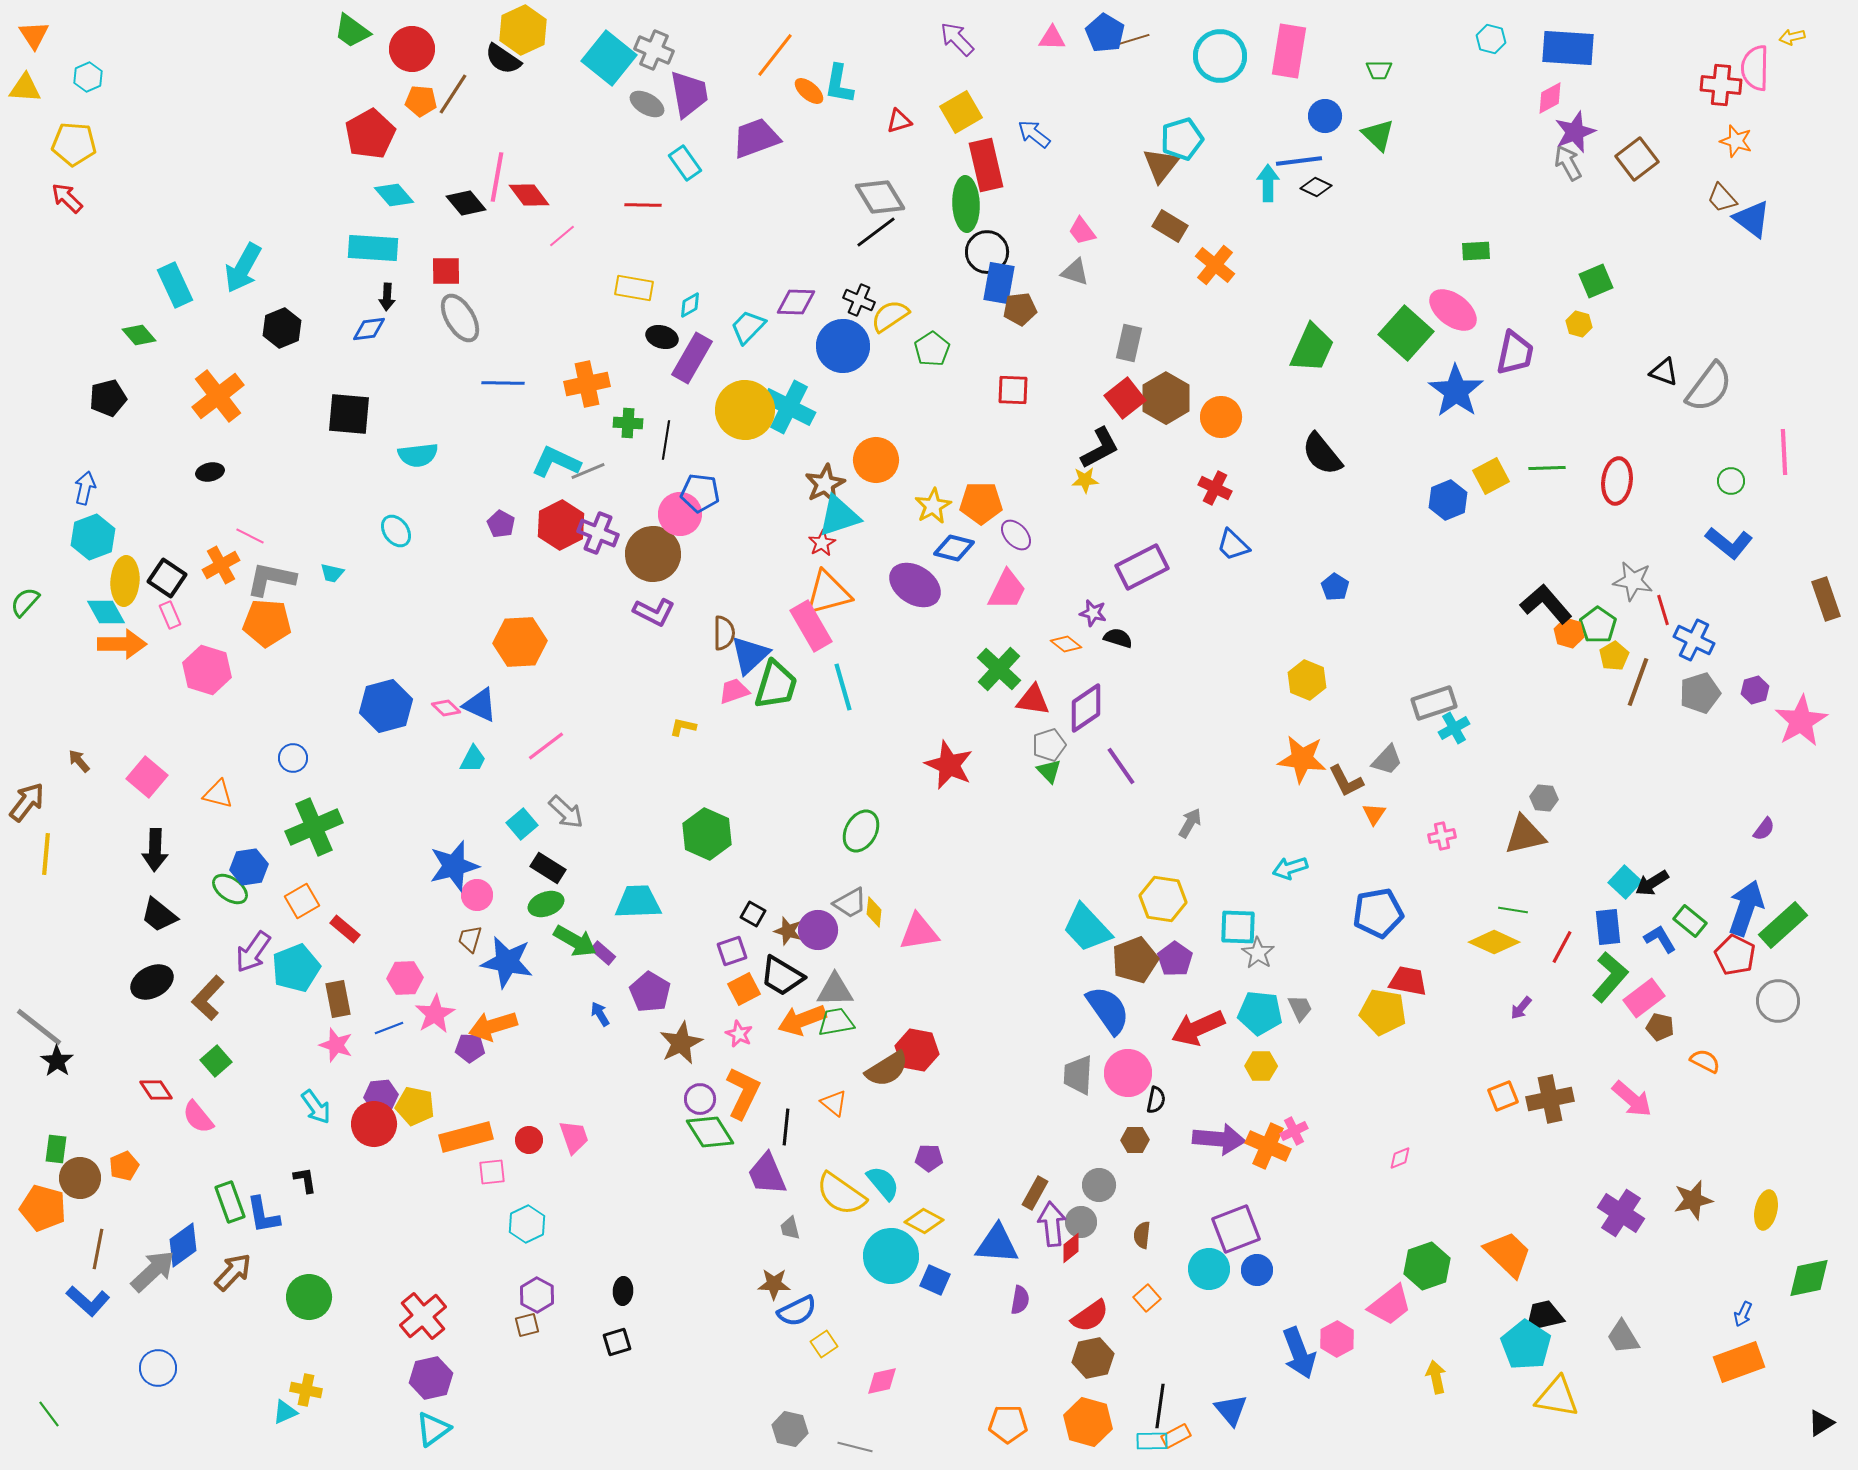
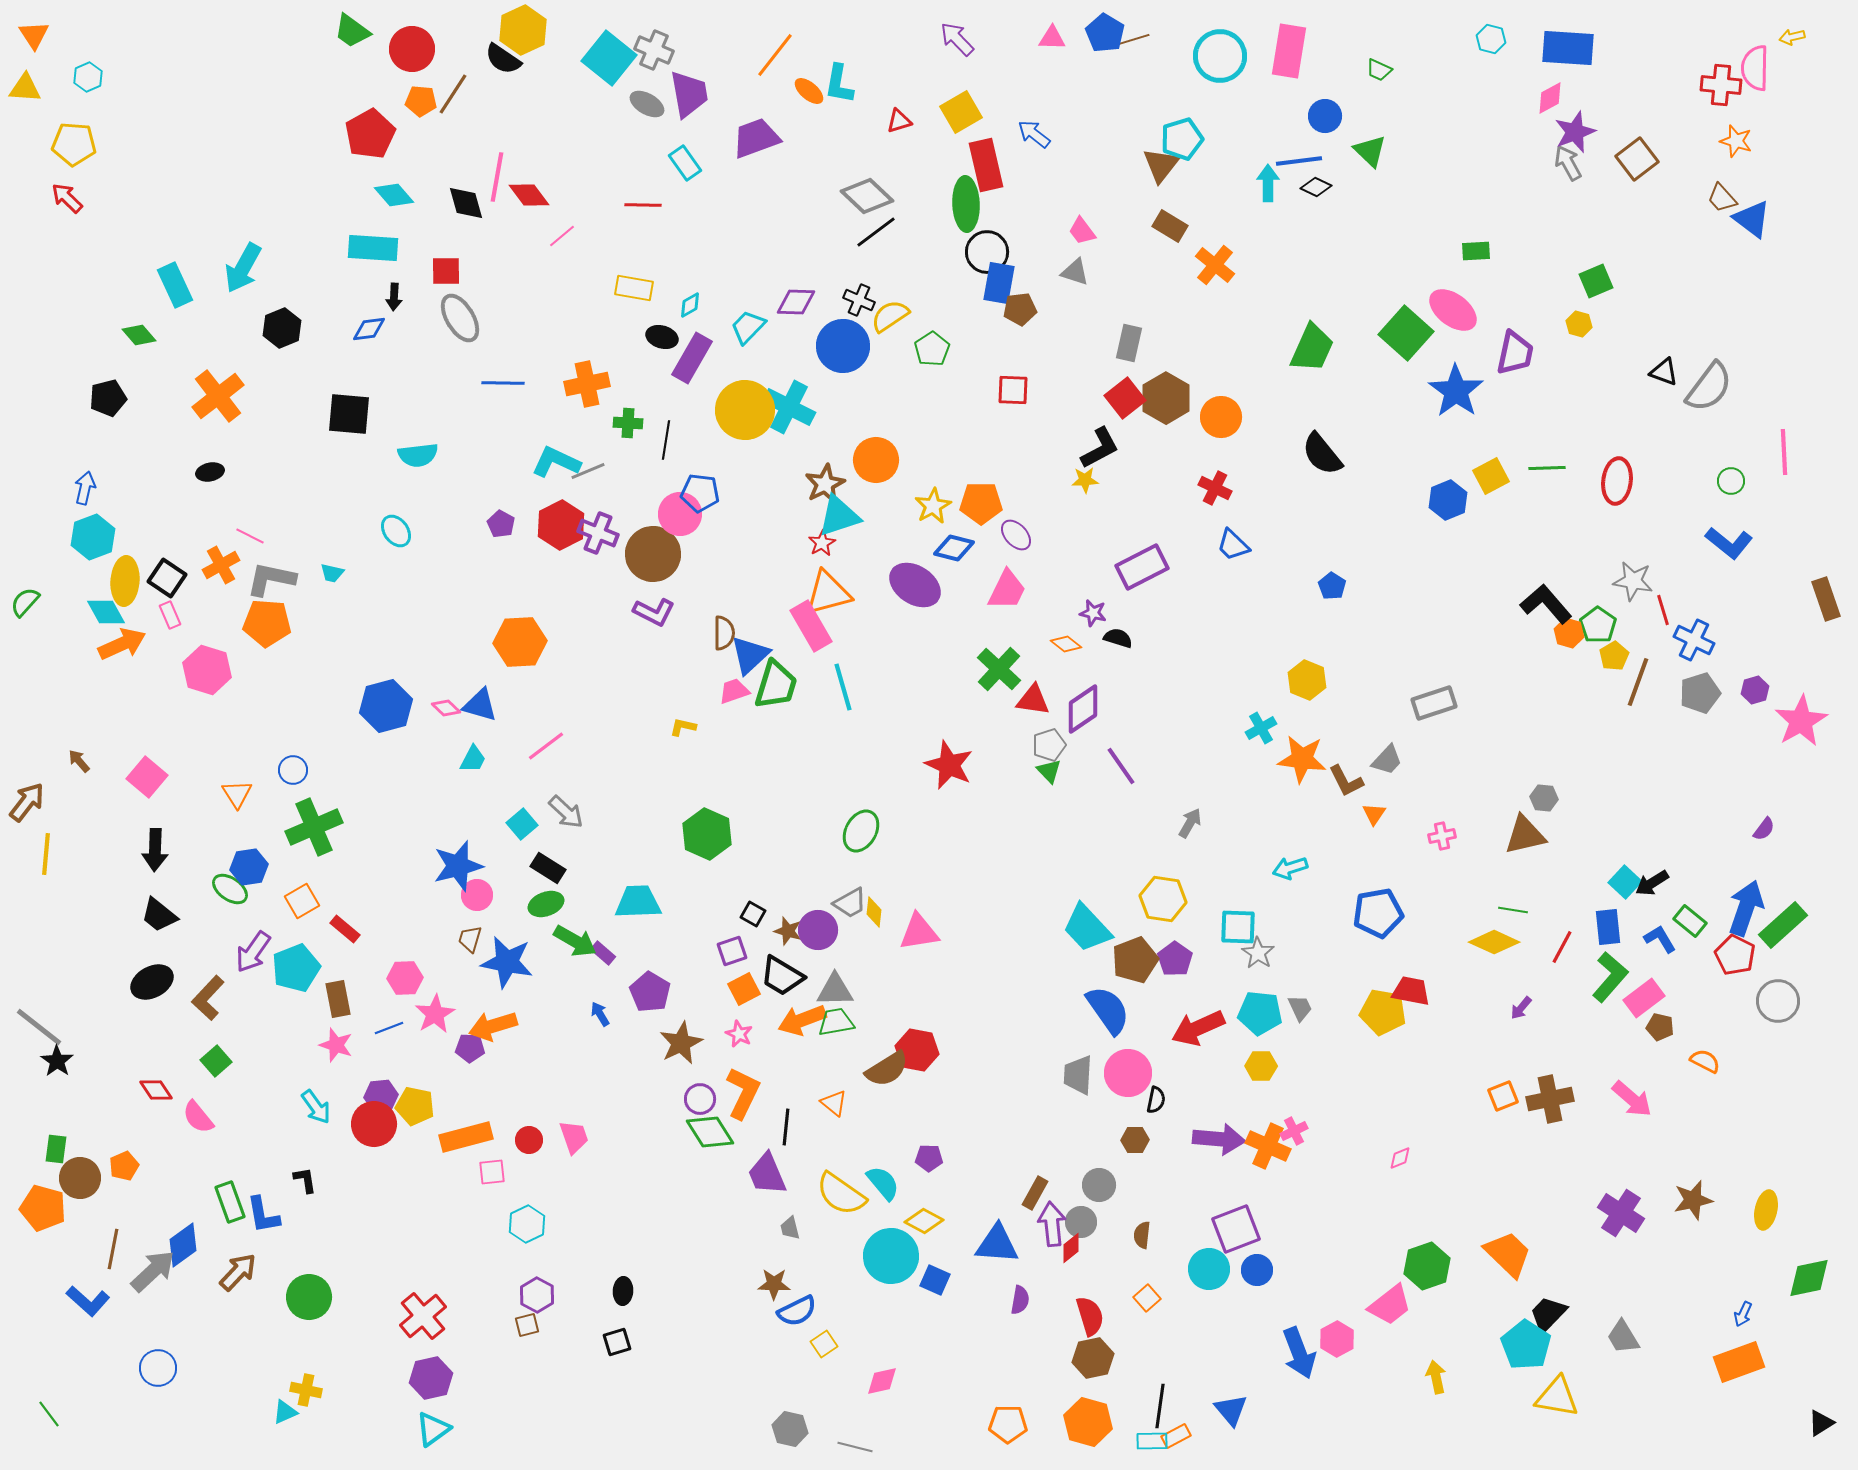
green trapezoid at (1379, 70): rotated 24 degrees clockwise
green triangle at (1378, 135): moved 8 px left, 16 px down
gray diamond at (880, 197): moved 13 px left, 1 px up; rotated 15 degrees counterclockwise
black diamond at (466, 203): rotated 24 degrees clockwise
black arrow at (387, 297): moved 7 px right
blue pentagon at (1335, 587): moved 3 px left, 1 px up
orange arrow at (122, 644): rotated 24 degrees counterclockwise
blue triangle at (480, 705): rotated 9 degrees counterclockwise
purple diamond at (1086, 708): moved 3 px left, 1 px down
cyan cross at (1454, 728): moved 193 px left
blue circle at (293, 758): moved 12 px down
orange triangle at (218, 794): moved 19 px right; rotated 44 degrees clockwise
blue star at (454, 866): moved 4 px right
red trapezoid at (1408, 981): moved 3 px right, 10 px down
brown line at (98, 1249): moved 15 px right
brown arrow at (233, 1272): moved 5 px right
red semicircle at (1090, 1316): rotated 72 degrees counterclockwise
black trapezoid at (1544, 1316): moved 4 px right, 2 px up; rotated 33 degrees counterclockwise
